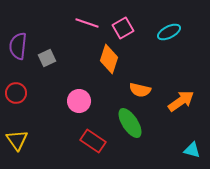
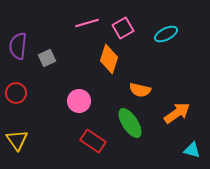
pink line: rotated 35 degrees counterclockwise
cyan ellipse: moved 3 px left, 2 px down
orange arrow: moved 4 px left, 12 px down
